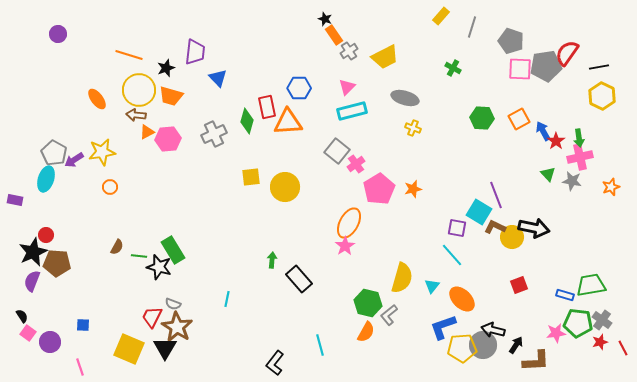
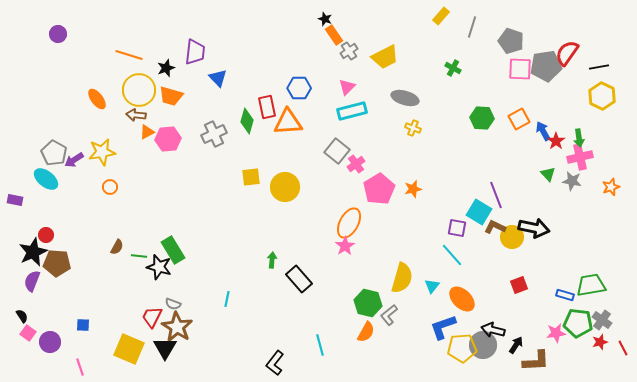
cyan ellipse at (46, 179): rotated 70 degrees counterclockwise
